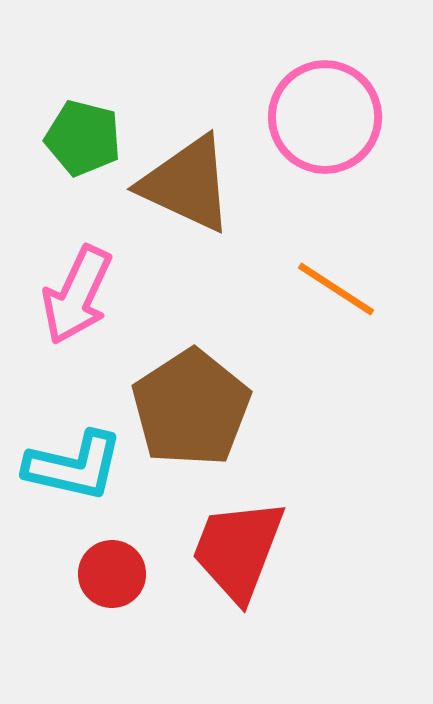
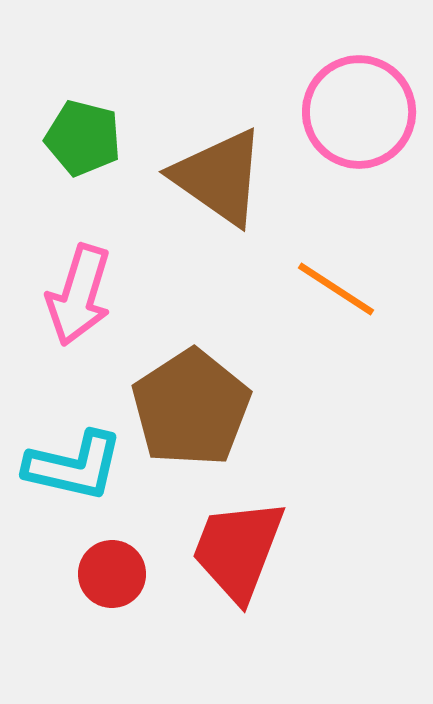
pink circle: moved 34 px right, 5 px up
brown triangle: moved 32 px right, 7 px up; rotated 10 degrees clockwise
pink arrow: moved 2 px right; rotated 8 degrees counterclockwise
